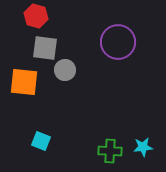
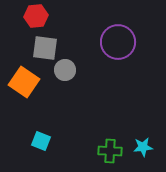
red hexagon: rotated 20 degrees counterclockwise
orange square: rotated 28 degrees clockwise
